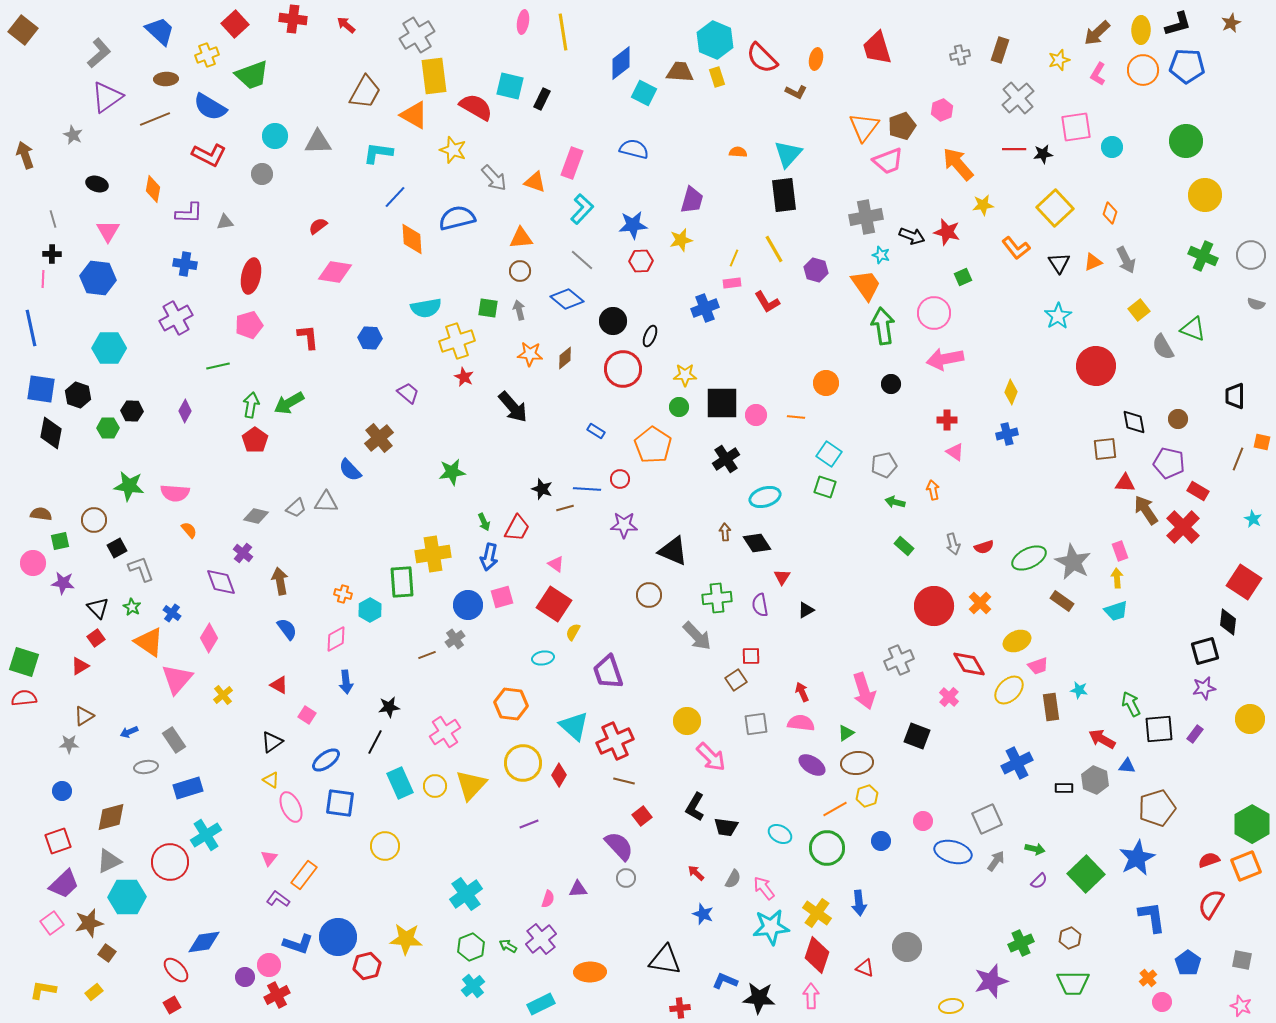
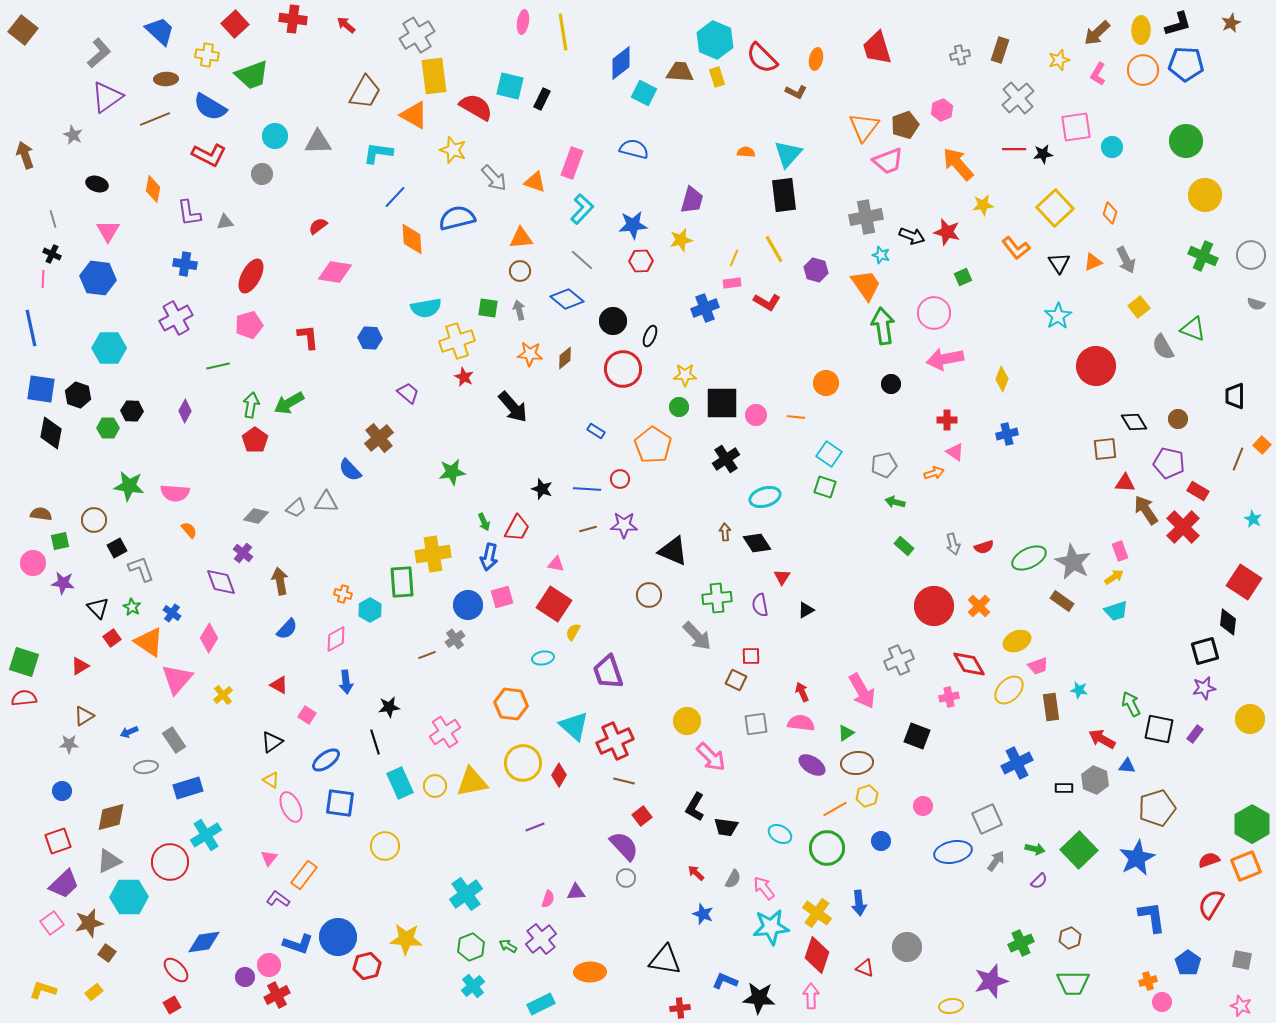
yellow cross at (207, 55): rotated 30 degrees clockwise
blue pentagon at (1187, 66): moved 1 px left, 2 px up
brown pentagon at (902, 126): moved 3 px right, 1 px up
orange semicircle at (738, 152): moved 8 px right
purple L-shape at (189, 213): rotated 80 degrees clockwise
black cross at (52, 254): rotated 24 degrees clockwise
red ellipse at (251, 276): rotated 16 degrees clockwise
red L-shape at (767, 302): rotated 28 degrees counterclockwise
yellow square at (1139, 310): moved 3 px up
yellow diamond at (1011, 392): moved 9 px left, 13 px up
black diamond at (1134, 422): rotated 20 degrees counterclockwise
orange square at (1262, 442): moved 3 px down; rotated 30 degrees clockwise
orange arrow at (933, 490): moved 1 px right, 17 px up; rotated 84 degrees clockwise
brown line at (565, 508): moved 23 px right, 21 px down
pink triangle at (556, 564): rotated 24 degrees counterclockwise
yellow arrow at (1117, 578): moved 3 px left, 1 px up; rotated 60 degrees clockwise
orange cross at (980, 603): moved 1 px left, 3 px down
blue semicircle at (287, 629): rotated 80 degrees clockwise
red square at (96, 638): moved 16 px right
brown square at (736, 680): rotated 30 degrees counterclockwise
pink arrow at (864, 691): moved 2 px left; rotated 12 degrees counterclockwise
pink cross at (949, 697): rotated 36 degrees clockwise
black square at (1159, 729): rotated 16 degrees clockwise
black line at (375, 742): rotated 45 degrees counterclockwise
yellow triangle at (471, 785): moved 1 px right, 3 px up; rotated 36 degrees clockwise
pink circle at (923, 821): moved 15 px up
purple line at (529, 824): moved 6 px right, 3 px down
purple semicircle at (619, 846): moved 5 px right
blue ellipse at (953, 852): rotated 27 degrees counterclockwise
green square at (1086, 874): moved 7 px left, 24 px up
purple triangle at (578, 889): moved 2 px left, 3 px down
cyan hexagon at (127, 897): moved 2 px right
orange cross at (1148, 978): moved 3 px down; rotated 24 degrees clockwise
yellow L-shape at (43, 990): rotated 8 degrees clockwise
